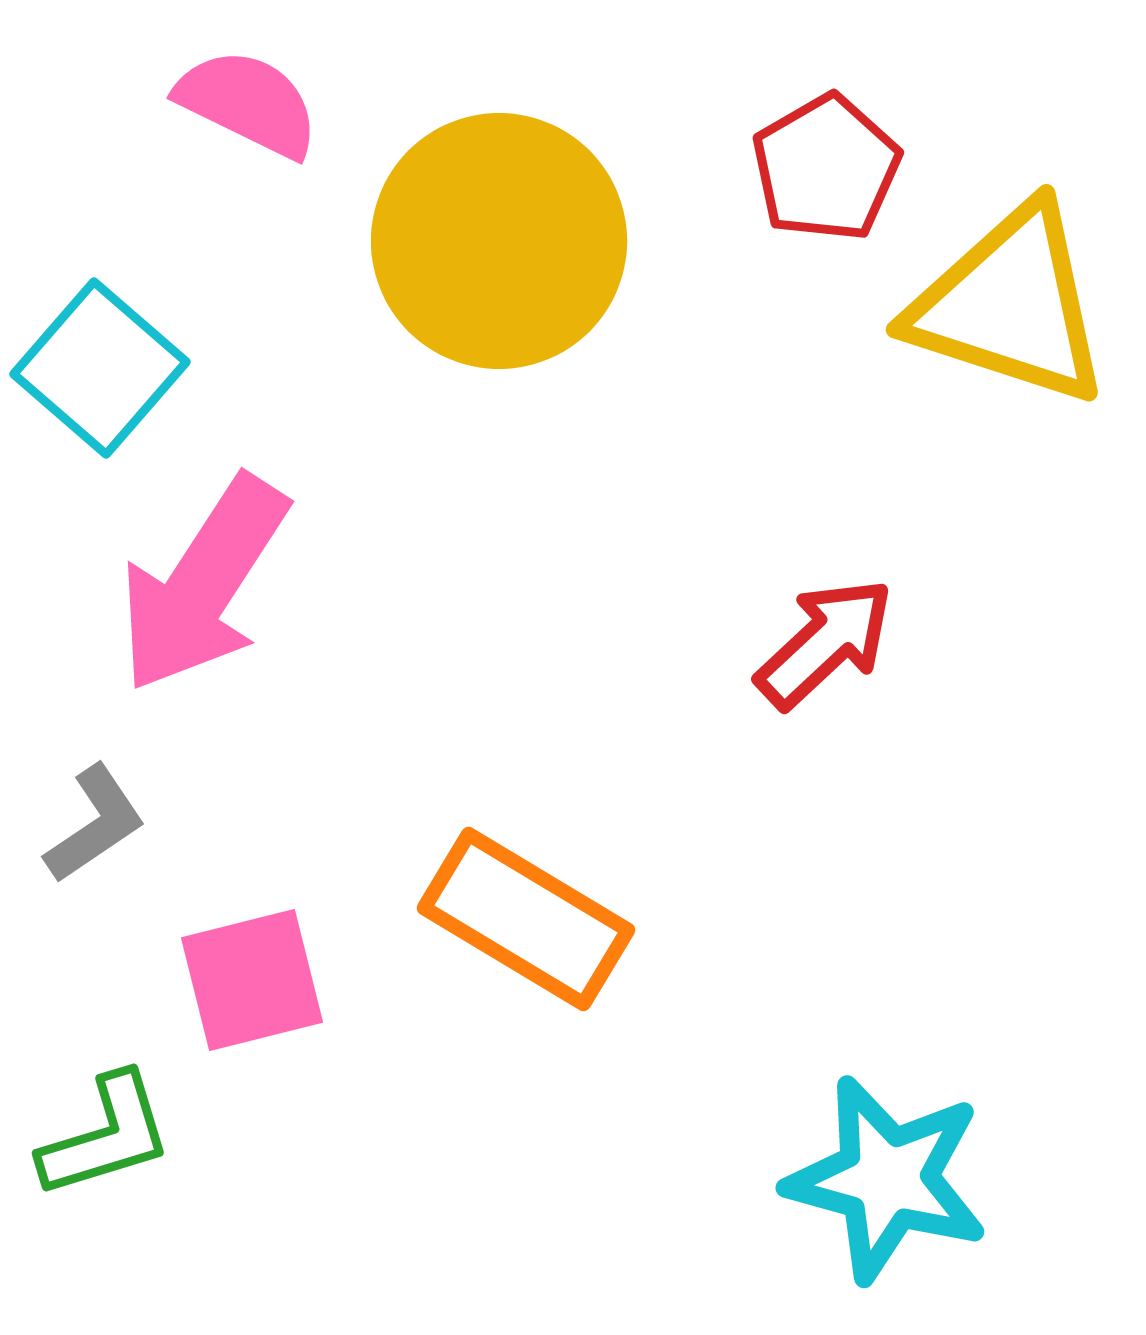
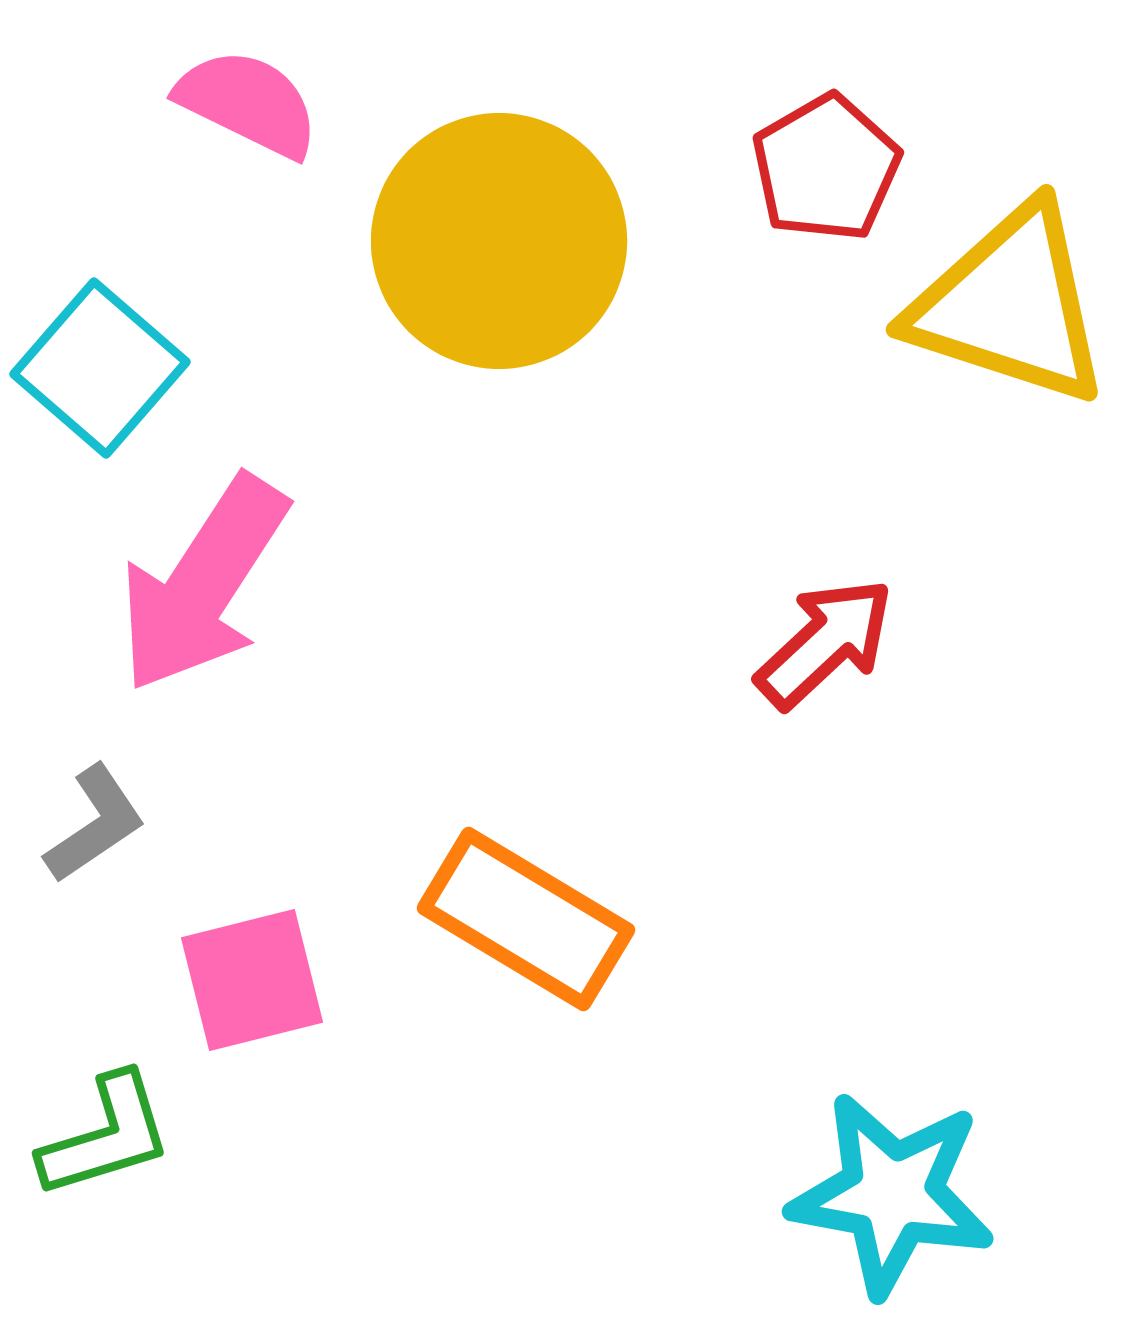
cyan star: moved 5 px right, 15 px down; rotated 5 degrees counterclockwise
